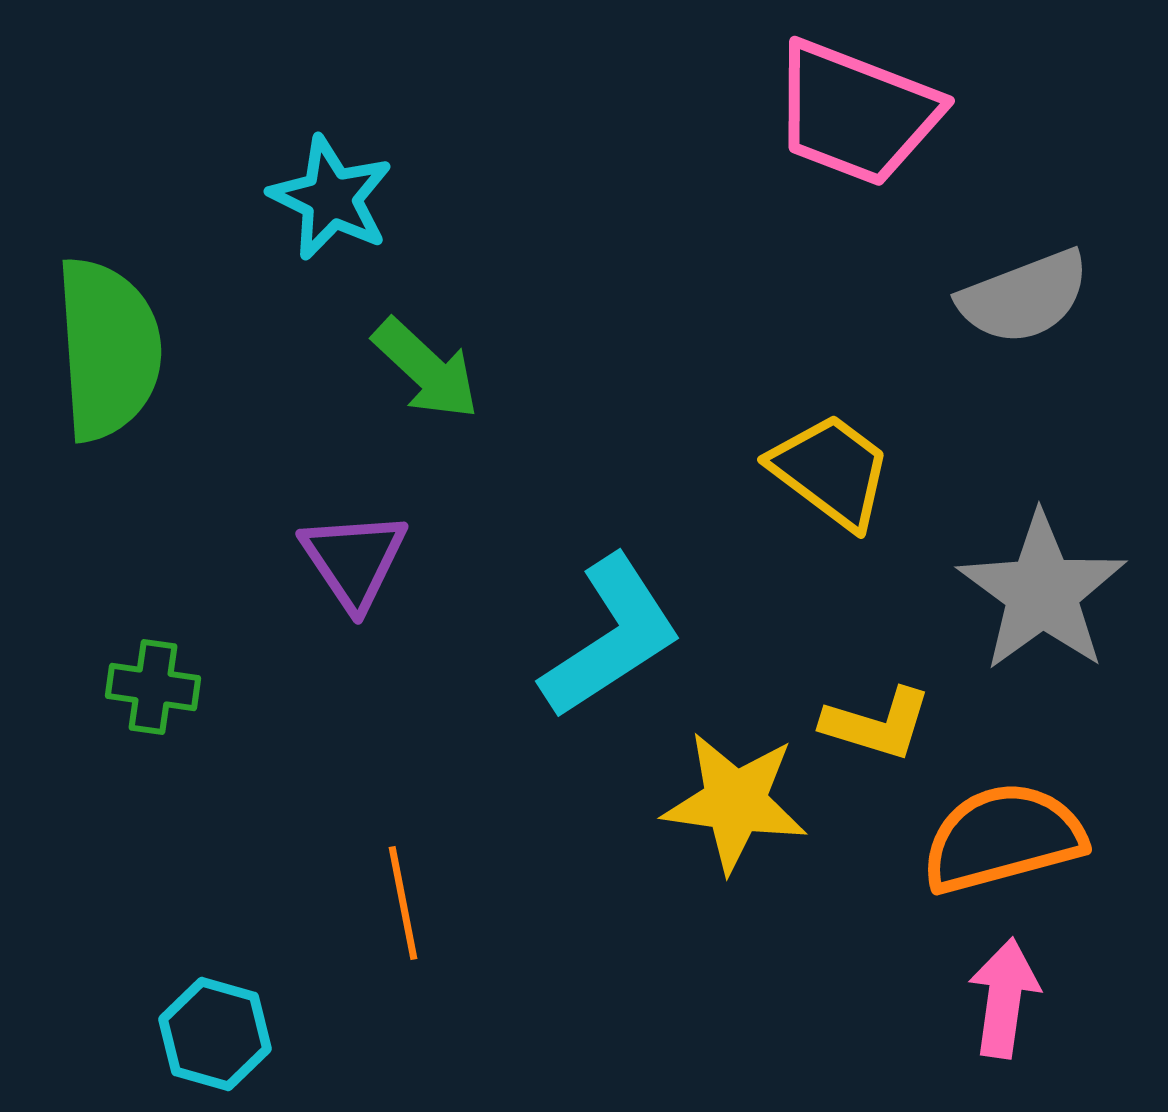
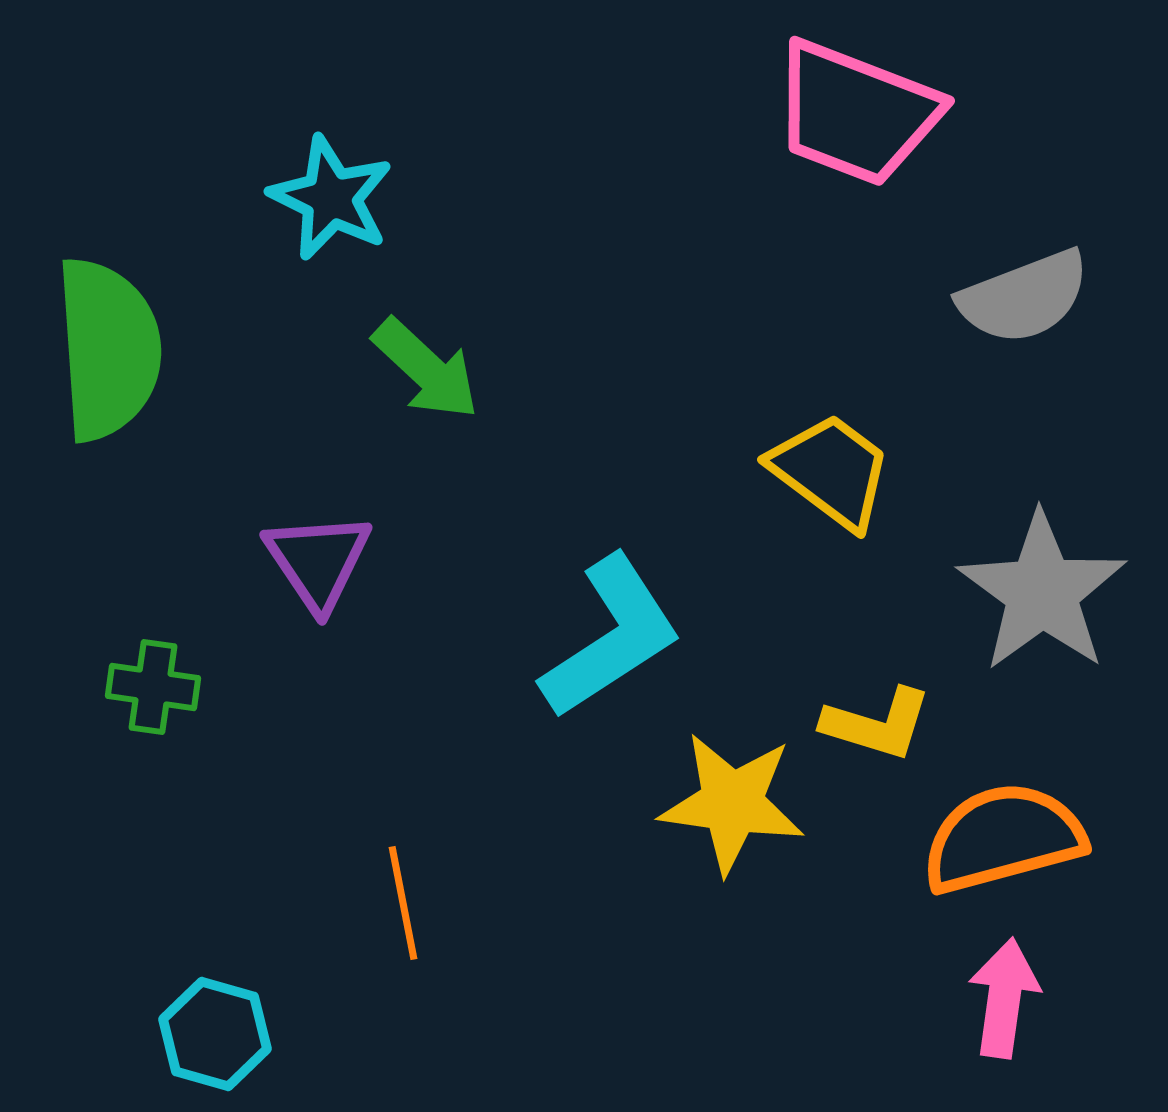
purple triangle: moved 36 px left, 1 px down
yellow star: moved 3 px left, 1 px down
